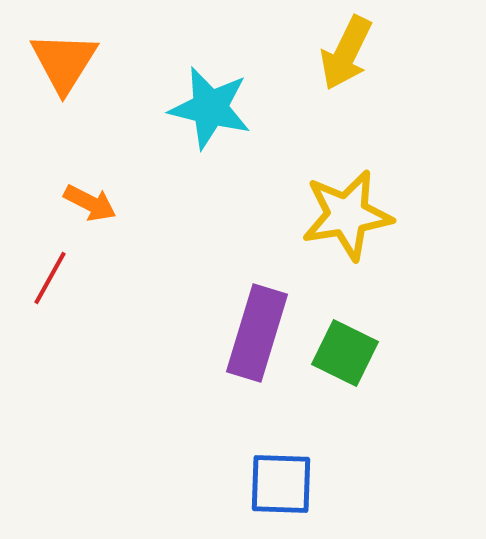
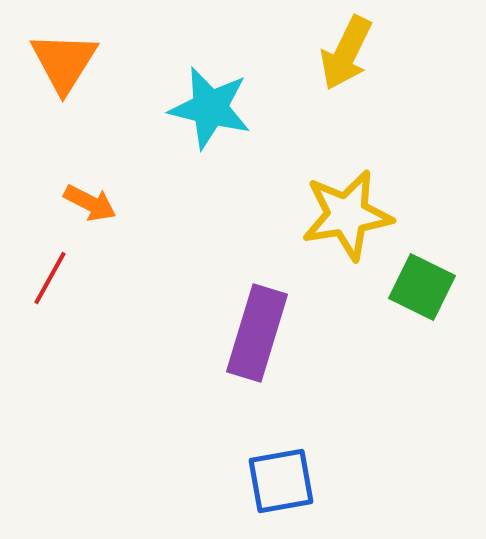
green square: moved 77 px right, 66 px up
blue square: moved 3 px up; rotated 12 degrees counterclockwise
